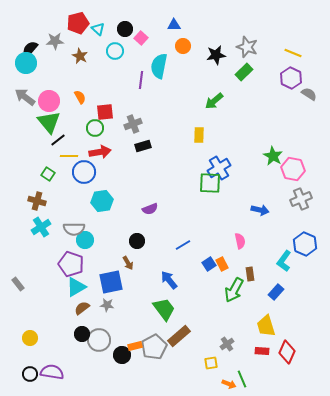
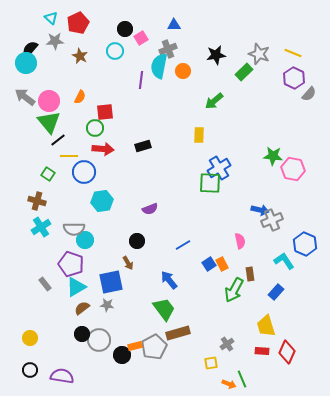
red pentagon at (78, 23): rotated 10 degrees counterclockwise
cyan triangle at (98, 29): moved 47 px left, 11 px up
pink square at (141, 38): rotated 16 degrees clockwise
orange circle at (183, 46): moved 25 px down
gray star at (247, 47): moved 12 px right, 7 px down
purple hexagon at (291, 78): moved 3 px right
gray semicircle at (309, 94): rotated 98 degrees clockwise
orange semicircle at (80, 97): rotated 56 degrees clockwise
gray cross at (133, 124): moved 35 px right, 75 px up
red arrow at (100, 152): moved 3 px right, 3 px up; rotated 15 degrees clockwise
green star at (273, 156): rotated 24 degrees counterclockwise
gray cross at (301, 199): moved 29 px left, 21 px down
cyan L-shape at (284, 261): rotated 110 degrees clockwise
gray rectangle at (18, 284): moved 27 px right
brown rectangle at (179, 336): moved 1 px left, 3 px up; rotated 25 degrees clockwise
purple semicircle at (52, 372): moved 10 px right, 4 px down
black circle at (30, 374): moved 4 px up
